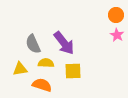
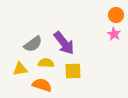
pink star: moved 3 px left, 1 px up
gray semicircle: rotated 102 degrees counterclockwise
